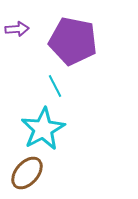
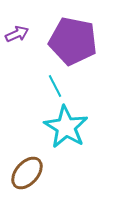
purple arrow: moved 5 px down; rotated 20 degrees counterclockwise
cyan star: moved 23 px right, 2 px up; rotated 12 degrees counterclockwise
